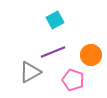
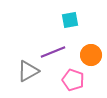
cyan square: moved 15 px right; rotated 18 degrees clockwise
gray triangle: moved 2 px left, 1 px up
